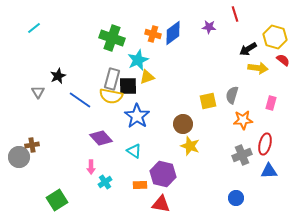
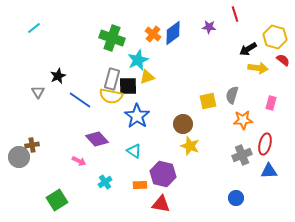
orange cross: rotated 21 degrees clockwise
purple diamond: moved 4 px left, 1 px down
pink arrow: moved 12 px left, 6 px up; rotated 64 degrees counterclockwise
